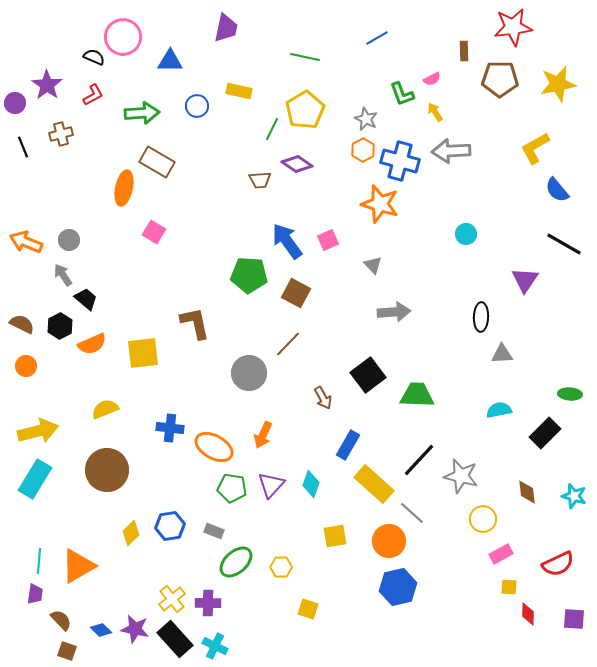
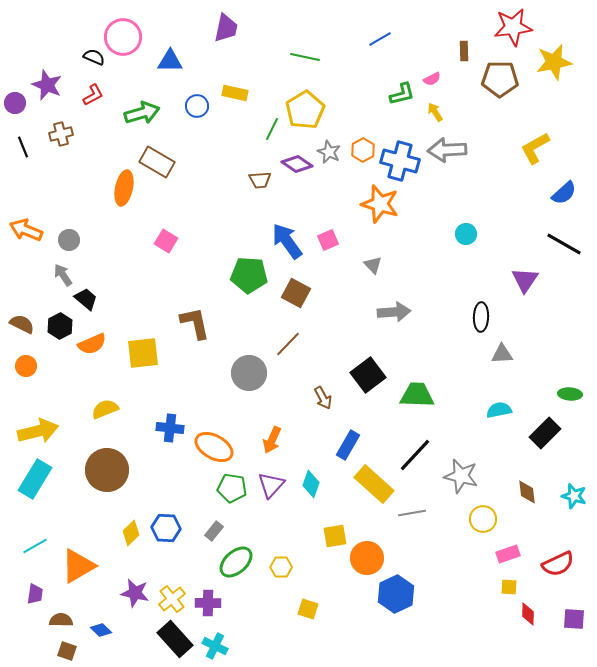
blue line at (377, 38): moved 3 px right, 1 px down
yellow star at (558, 84): moved 4 px left, 22 px up
purple star at (47, 85): rotated 12 degrees counterclockwise
yellow rectangle at (239, 91): moved 4 px left, 2 px down
green L-shape at (402, 94): rotated 84 degrees counterclockwise
green arrow at (142, 113): rotated 12 degrees counterclockwise
gray star at (366, 119): moved 37 px left, 33 px down
gray arrow at (451, 151): moved 4 px left, 1 px up
blue semicircle at (557, 190): moved 7 px right, 3 px down; rotated 92 degrees counterclockwise
pink square at (154, 232): moved 12 px right, 9 px down
orange arrow at (26, 242): moved 12 px up
orange arrow at (263, 435): moved 9 px right, 5 px down
black line at (419, 460): moved 4 px left, 5 px up
gray line at (412, 513): rotated 52 degrees counterclockwise
blue hexagon at (170, 526): moved 4 px left, 2 px down; rotated 12 degrees clockwise
gray rectangle at (214, 531): rotated 72 degrees counterclockwise
orange circle at (389, 541): moved 22 px left, 17 px down
pink rectangle at (501, 554): moved 7 px right; rotated 10 degrees clockwise
cyan line at (39, 561): moved 4 px left, 15 px up; rotated 55 degrees clockwise
blue hexagon at (398, 587): moved 2 px left, 7 px down; rotated 12 degrees counterclockwise
brown semicircle at (61, 620): rotated 45 degrees counterclockwise
purple star at (135, 629): moved 36 px up
